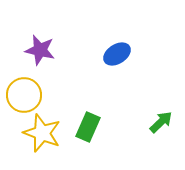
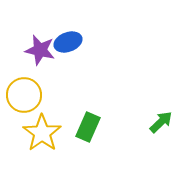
blue ellipse: moved 49 px left, 12 px up; rotated 12 degrees clockwise
yellow star: rotated 15 degrees clockwise
